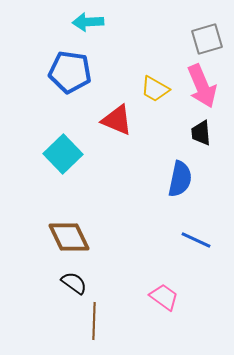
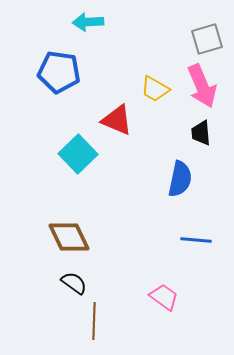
blue pentagon: moved 11 px left
cyan square: moved 15 px right
blue line: rotated 20 degrees counterclockwise
